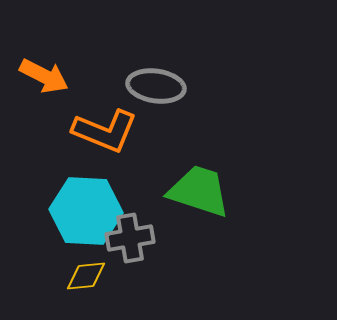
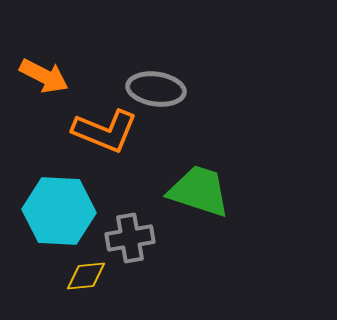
gray ellipse: moved 3 px down
cyan hexagon: moved 27 px left
